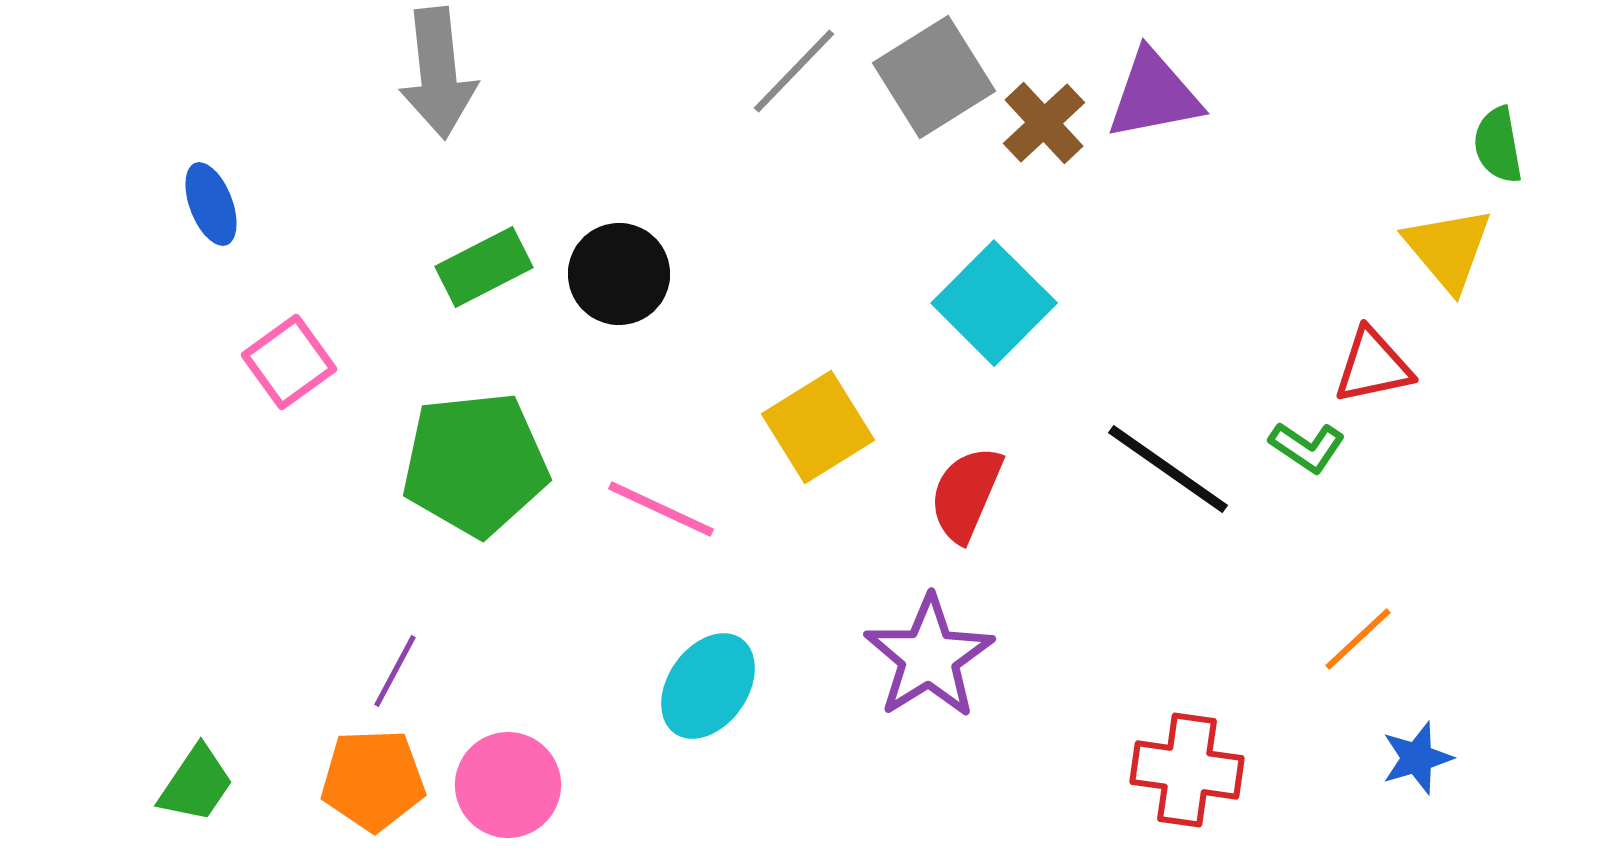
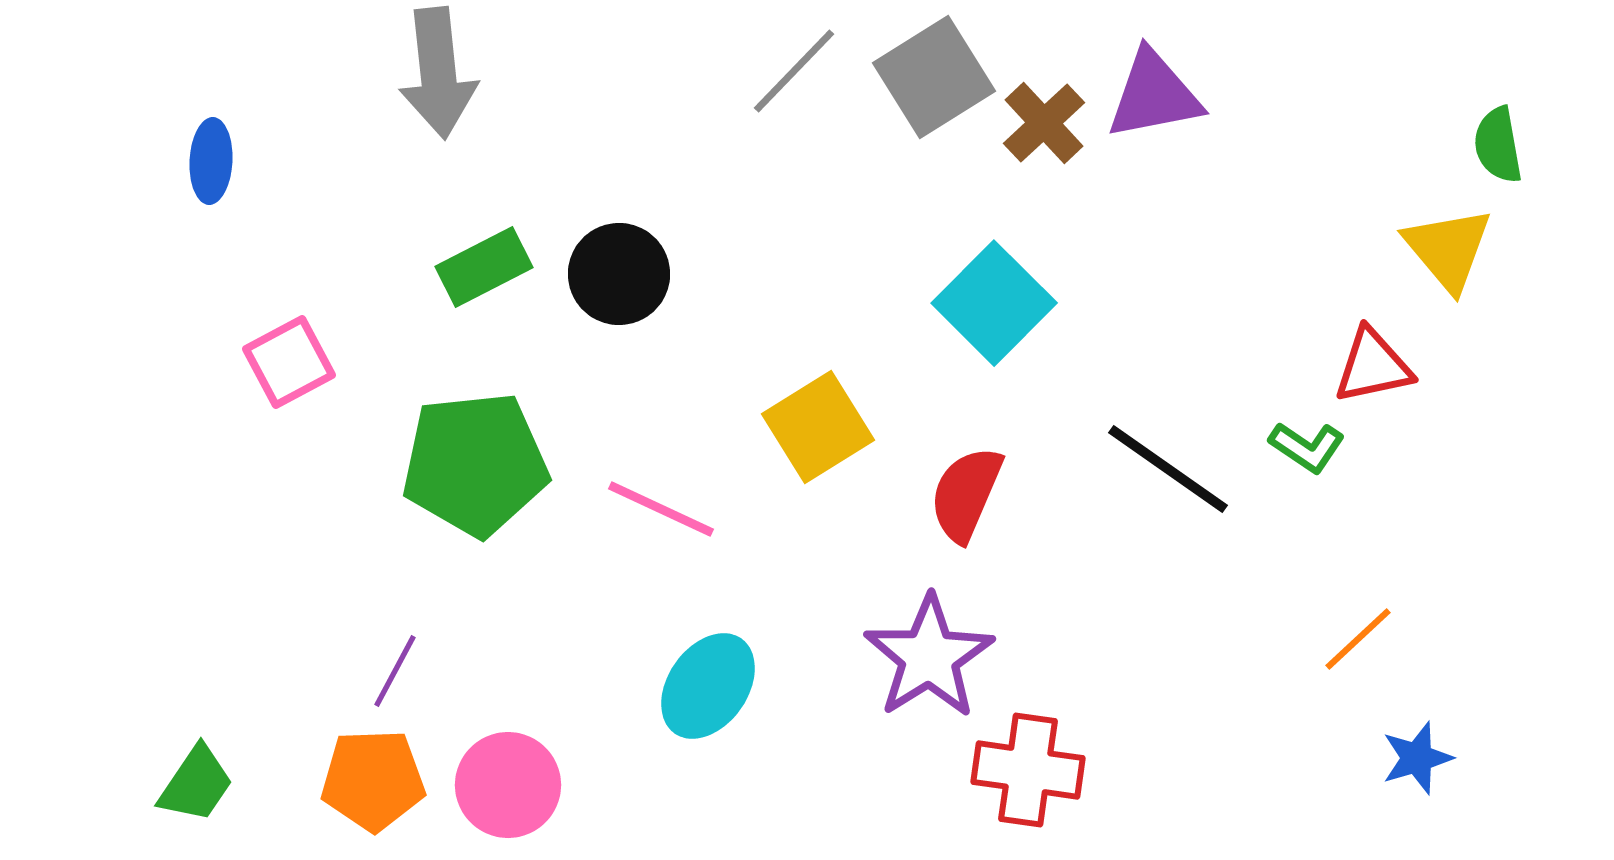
blue ellipse: moved 43 px up; rotated 24 degrees clockwise
pink square: rotated 8 degrees clockwise
red cross: moved 159 px left
